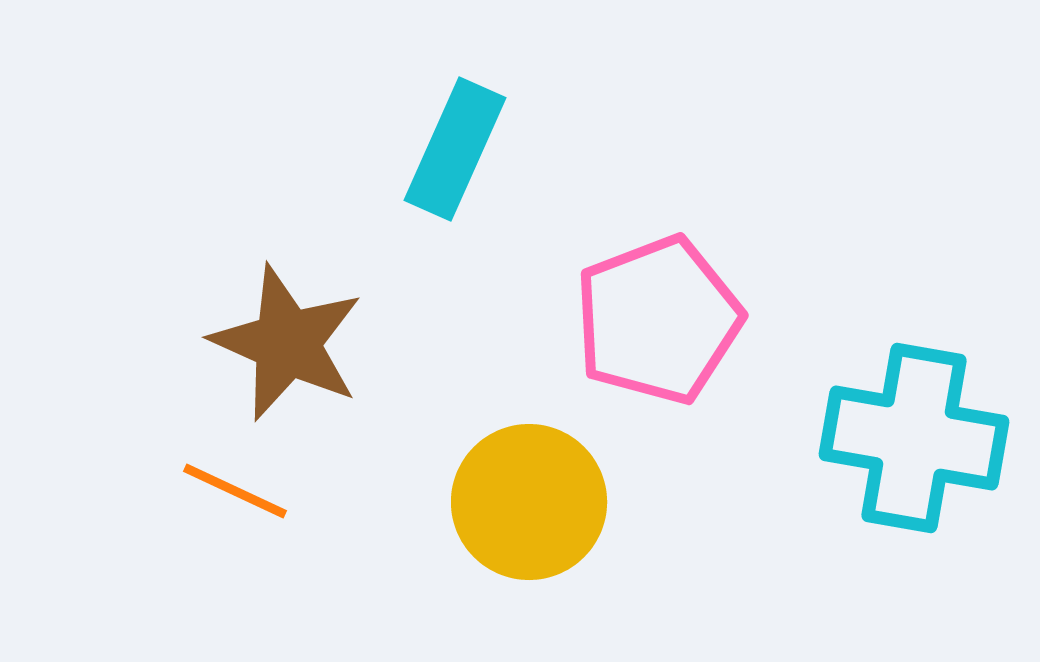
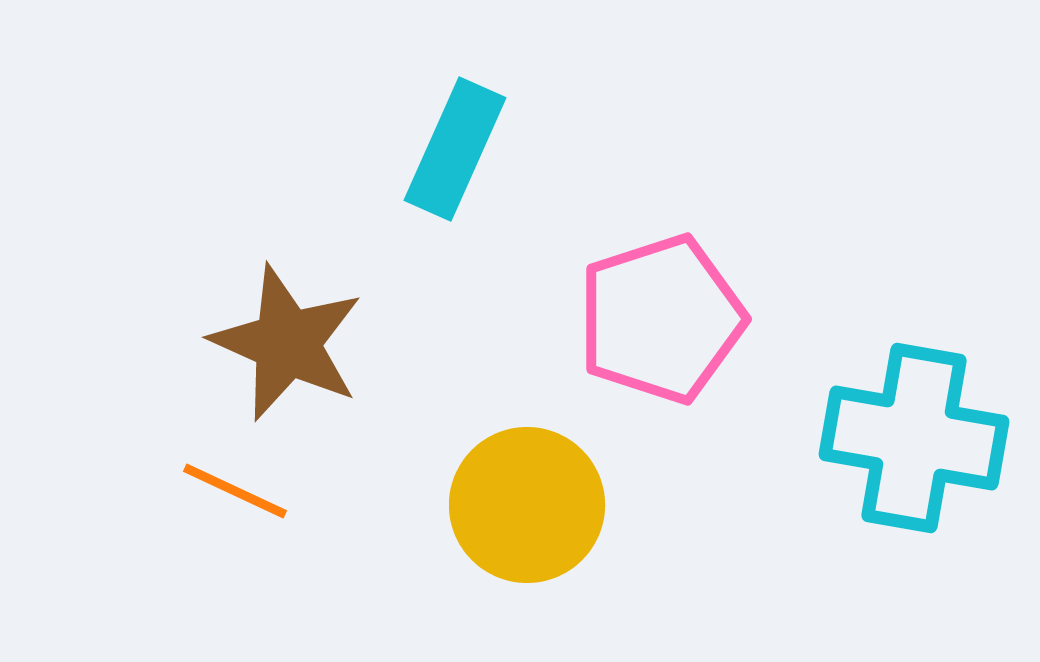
pink pentagon: moved 3 px right, 1 px up; rotated 3 degrees clockwise
yellow circle: moved 2 px left, 3 px down
